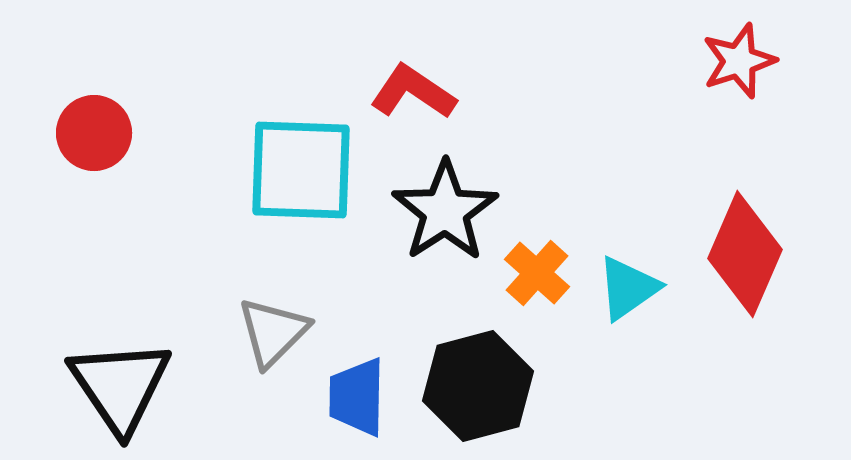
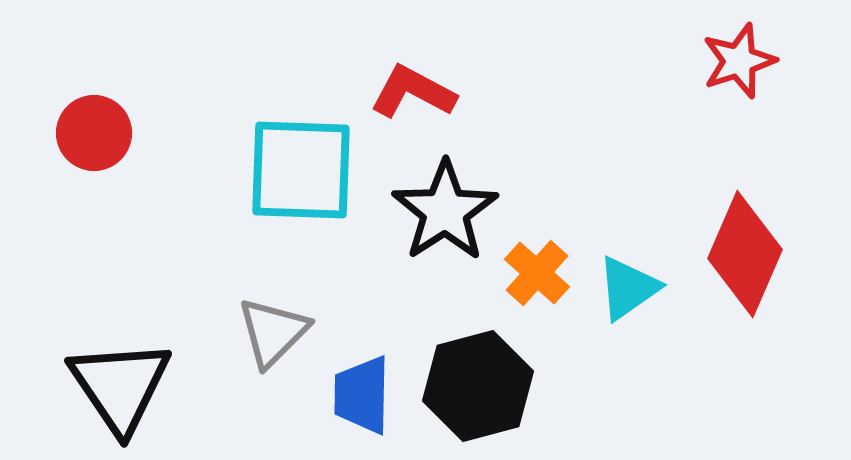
red L-shape: rotated 6 degrees counterclockwise
blue trapezoid: moved 5 px right, 2 px up
